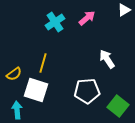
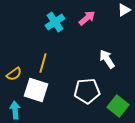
cyan arrow: moved 2 px left
